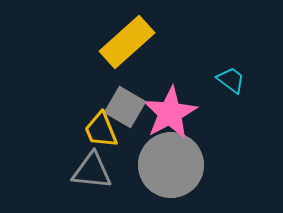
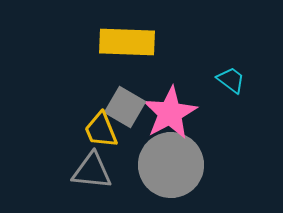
yellow rectangle: rotated 44 degrees clockwise
